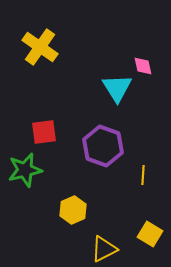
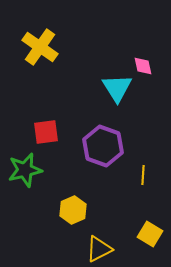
red square: moved 2 px right
yellow triangle: moved 5 px left
